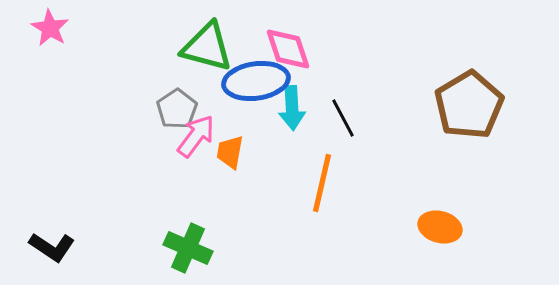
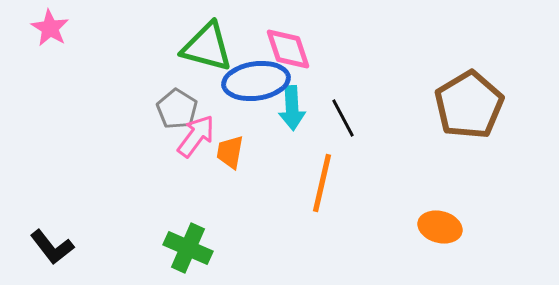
gray pentagon: rotated 6 degrees counterclockwise
black L-shape: rotated 18 degrees clockwise
